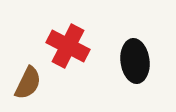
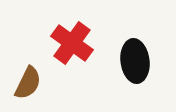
red cross: moved 4 px right, 3 px up; rotated 9 degrees clockwise
